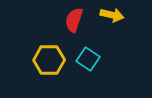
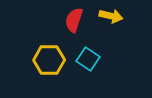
yellow arrow: moved 1 px left, 1 px down
